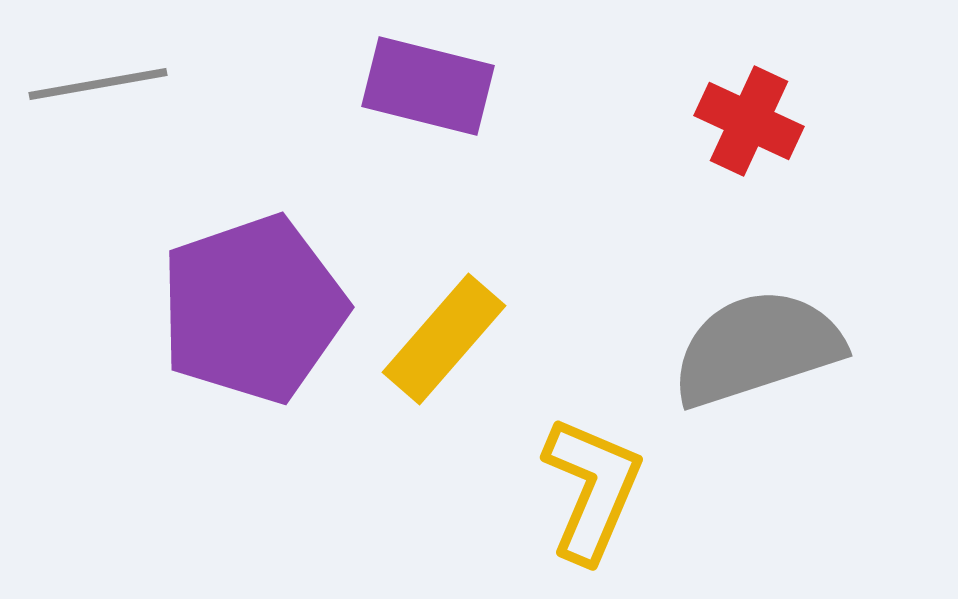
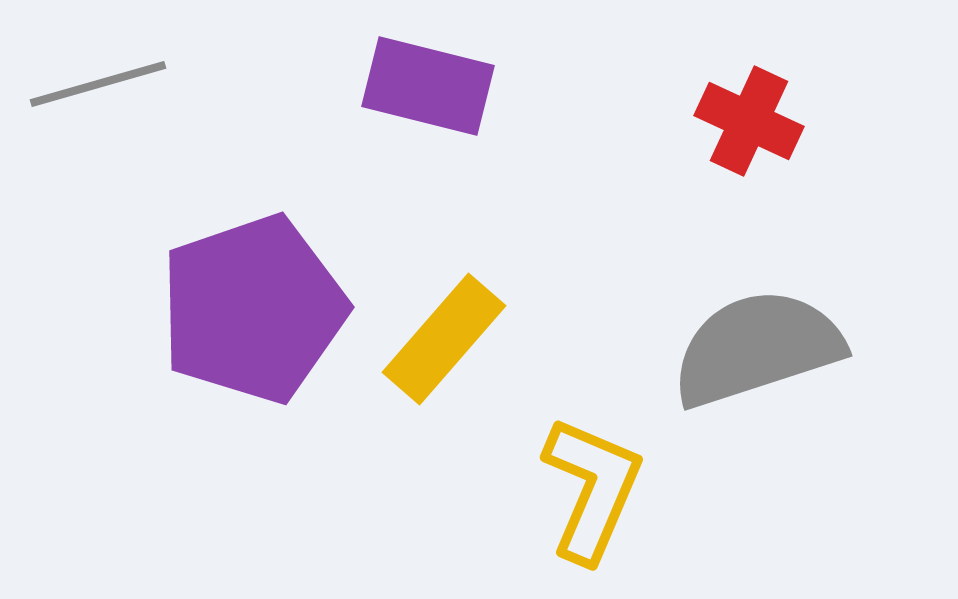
gray line: rotated 6 degrees counterclockwise
